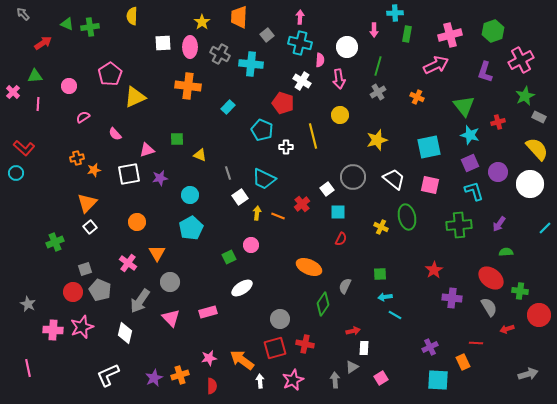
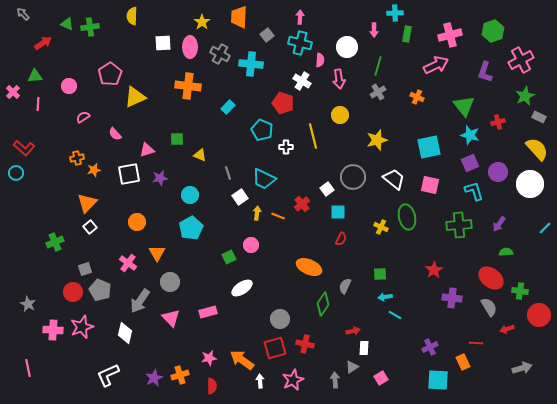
gray arrow at (528, 374): moved 6 px left, 6 px up
